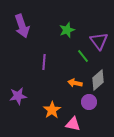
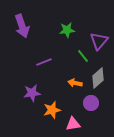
green star: rotated 14 degrees clockwise
purple triangle: rotated 18 degrees clockwise
purple line: rotated 63 degrees clockwise
gray diamond: moved 2 px up
purple star: moved 14 px right, 3 px up
purple circle: moved 2 px right, 1 px down
orange star: rotated 18 degrees clockwise
pink triangle: rotated 21 degrees counterclockwise
